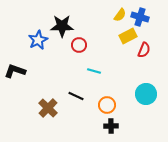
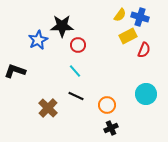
red circle: moved 1 px left
cyan line: moved 19 px left; rotated 32 degrees clockwise
black cross: moved 2 px down; rotated 24 degrees counterclockwise
